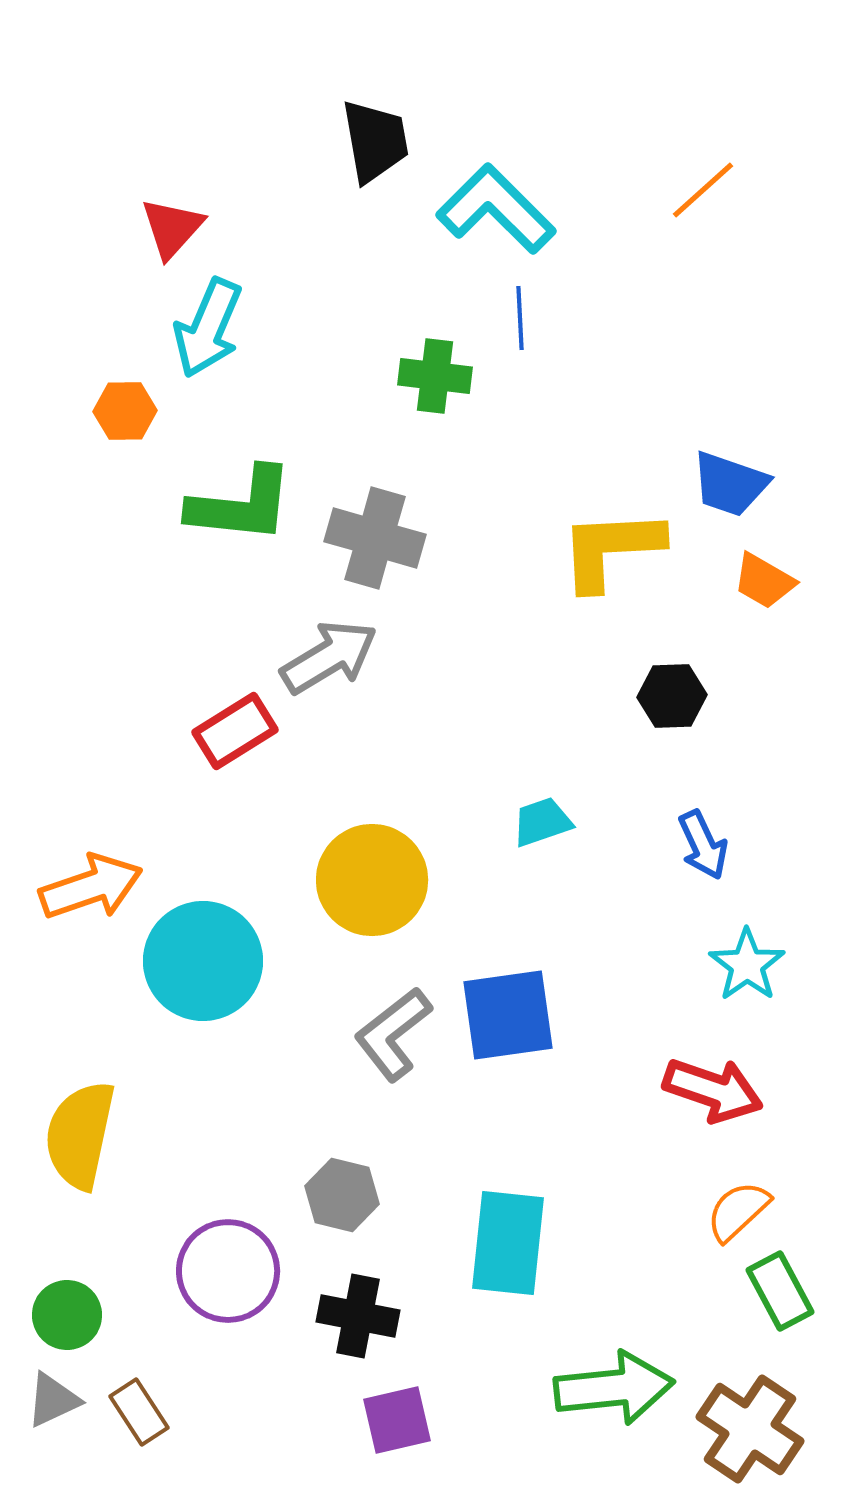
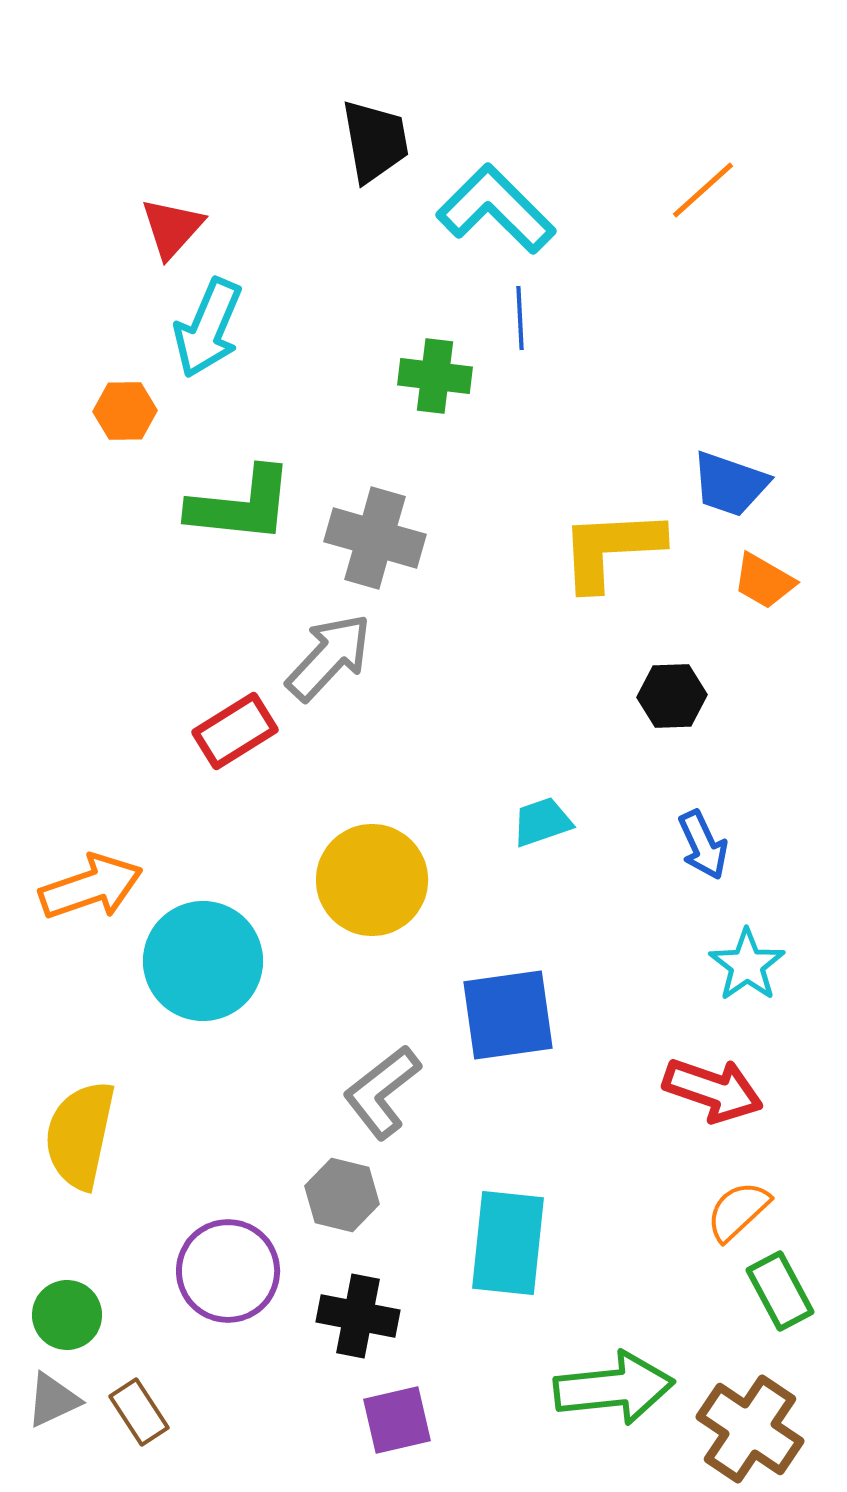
gray arrow: rotated 16 degrees counterclockwise
gray L-shape: moved 11 px left, 58 px down
